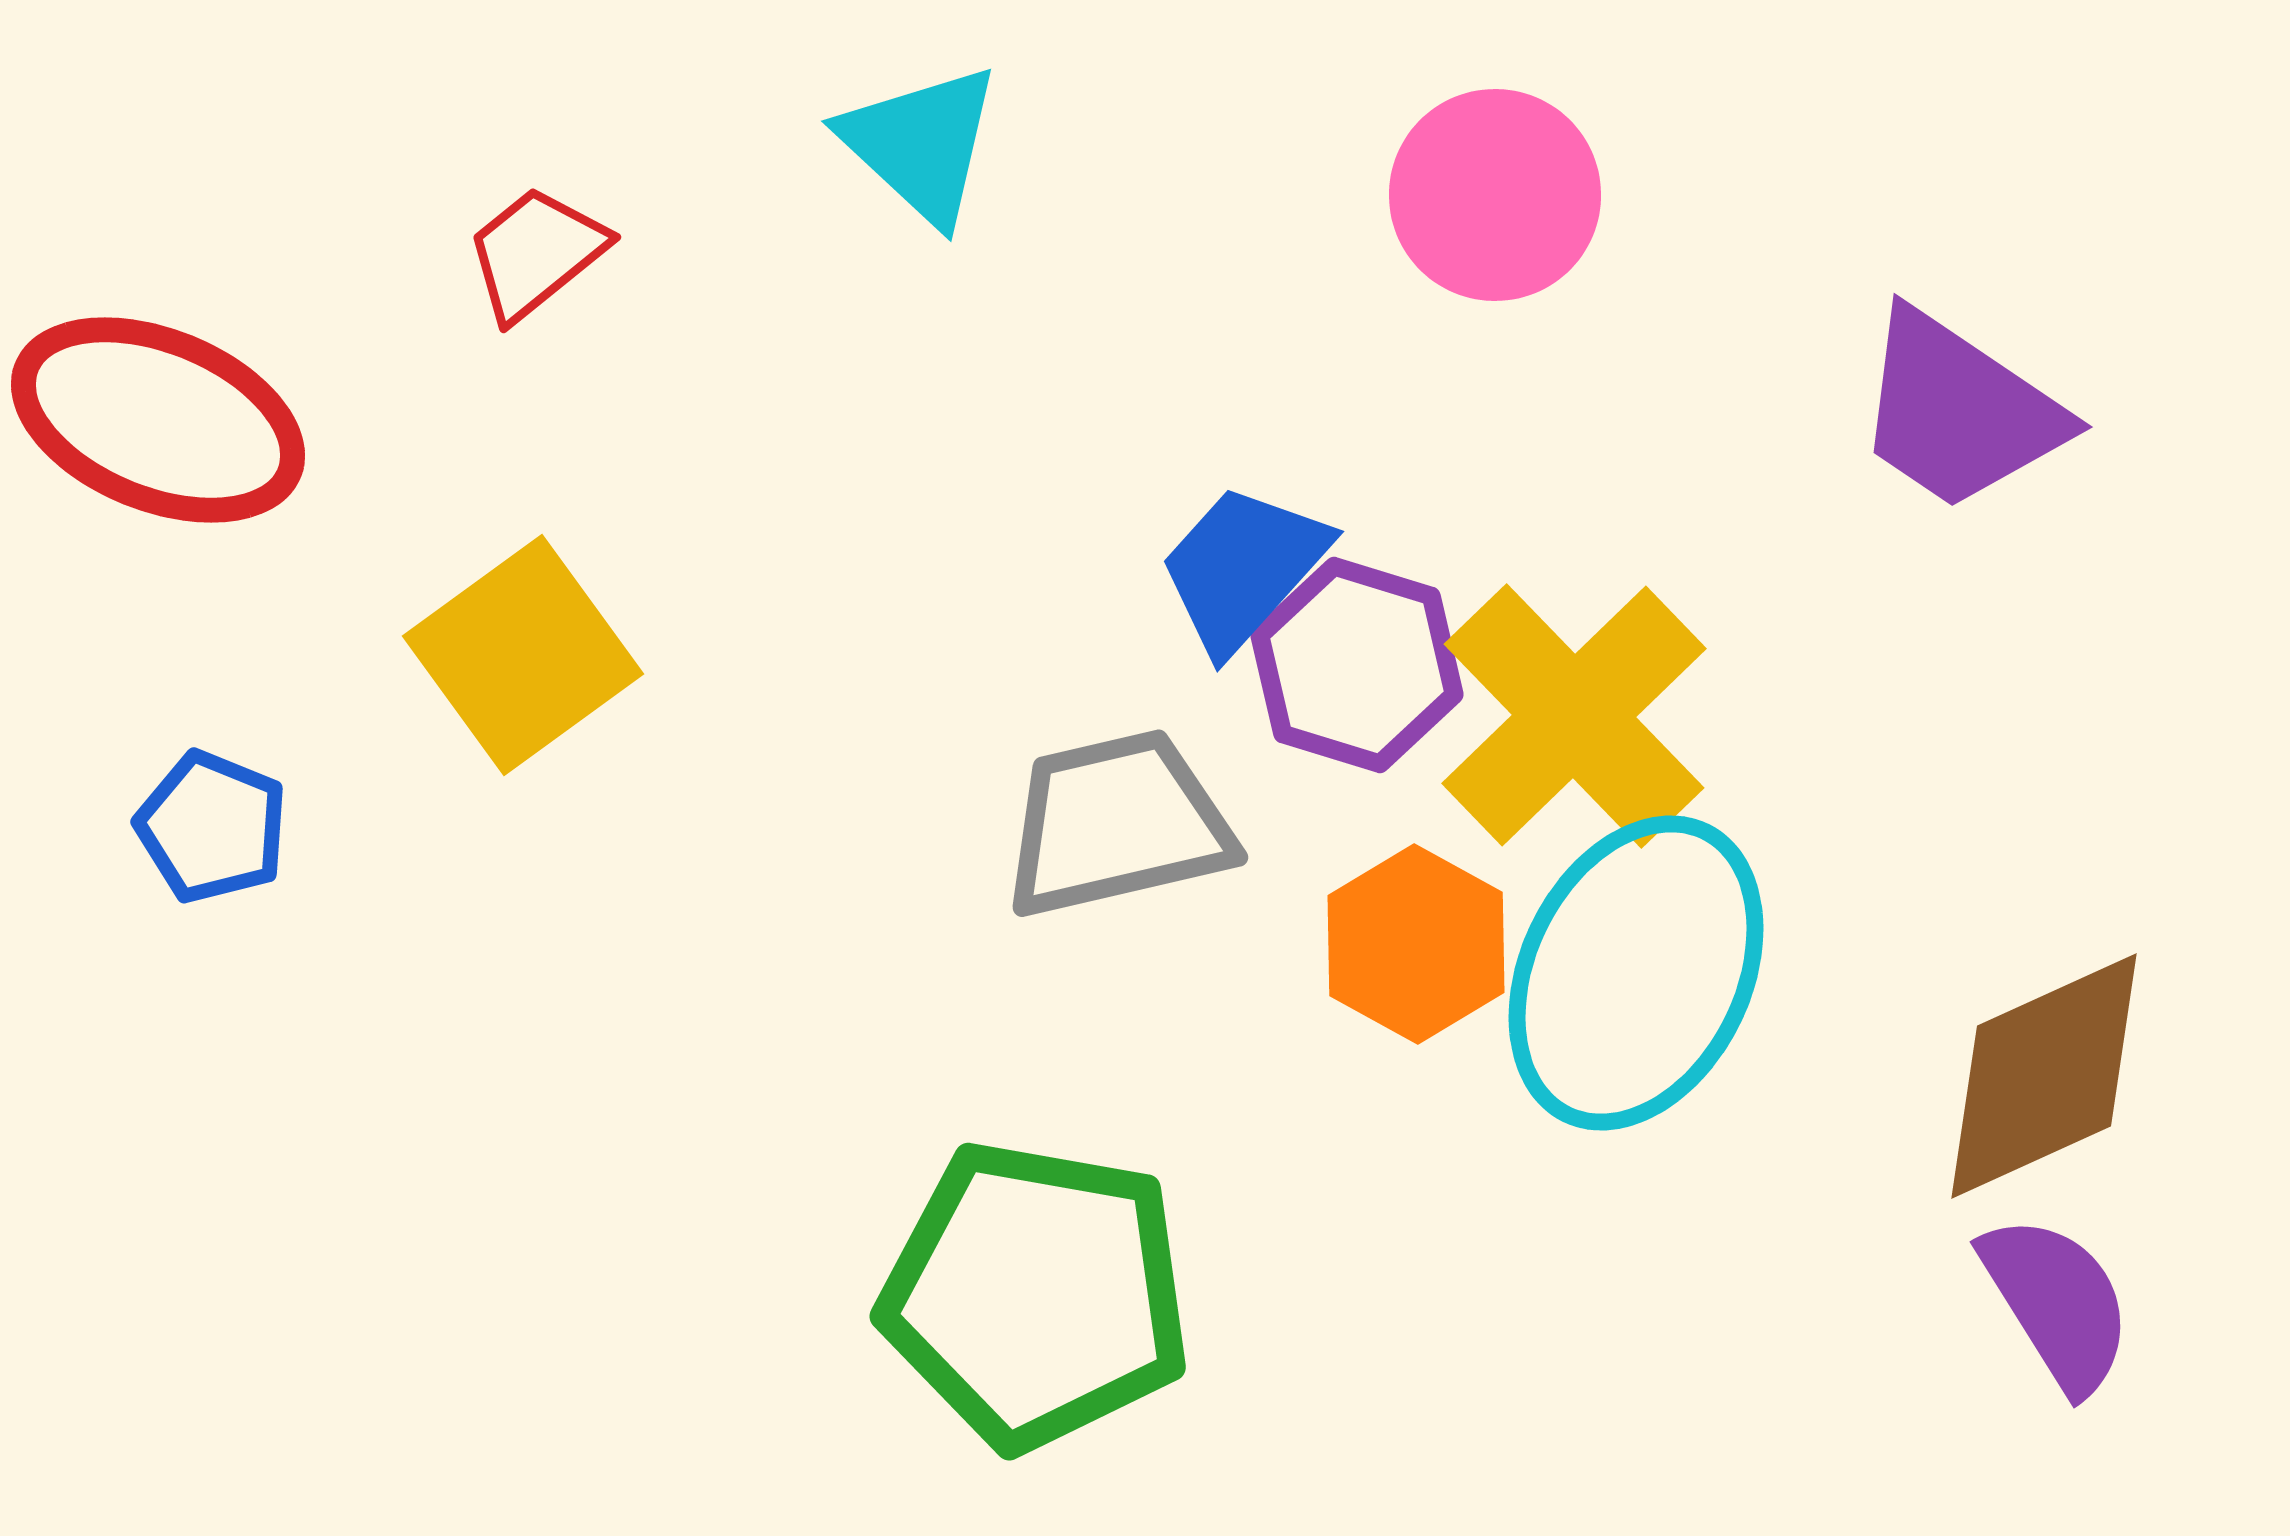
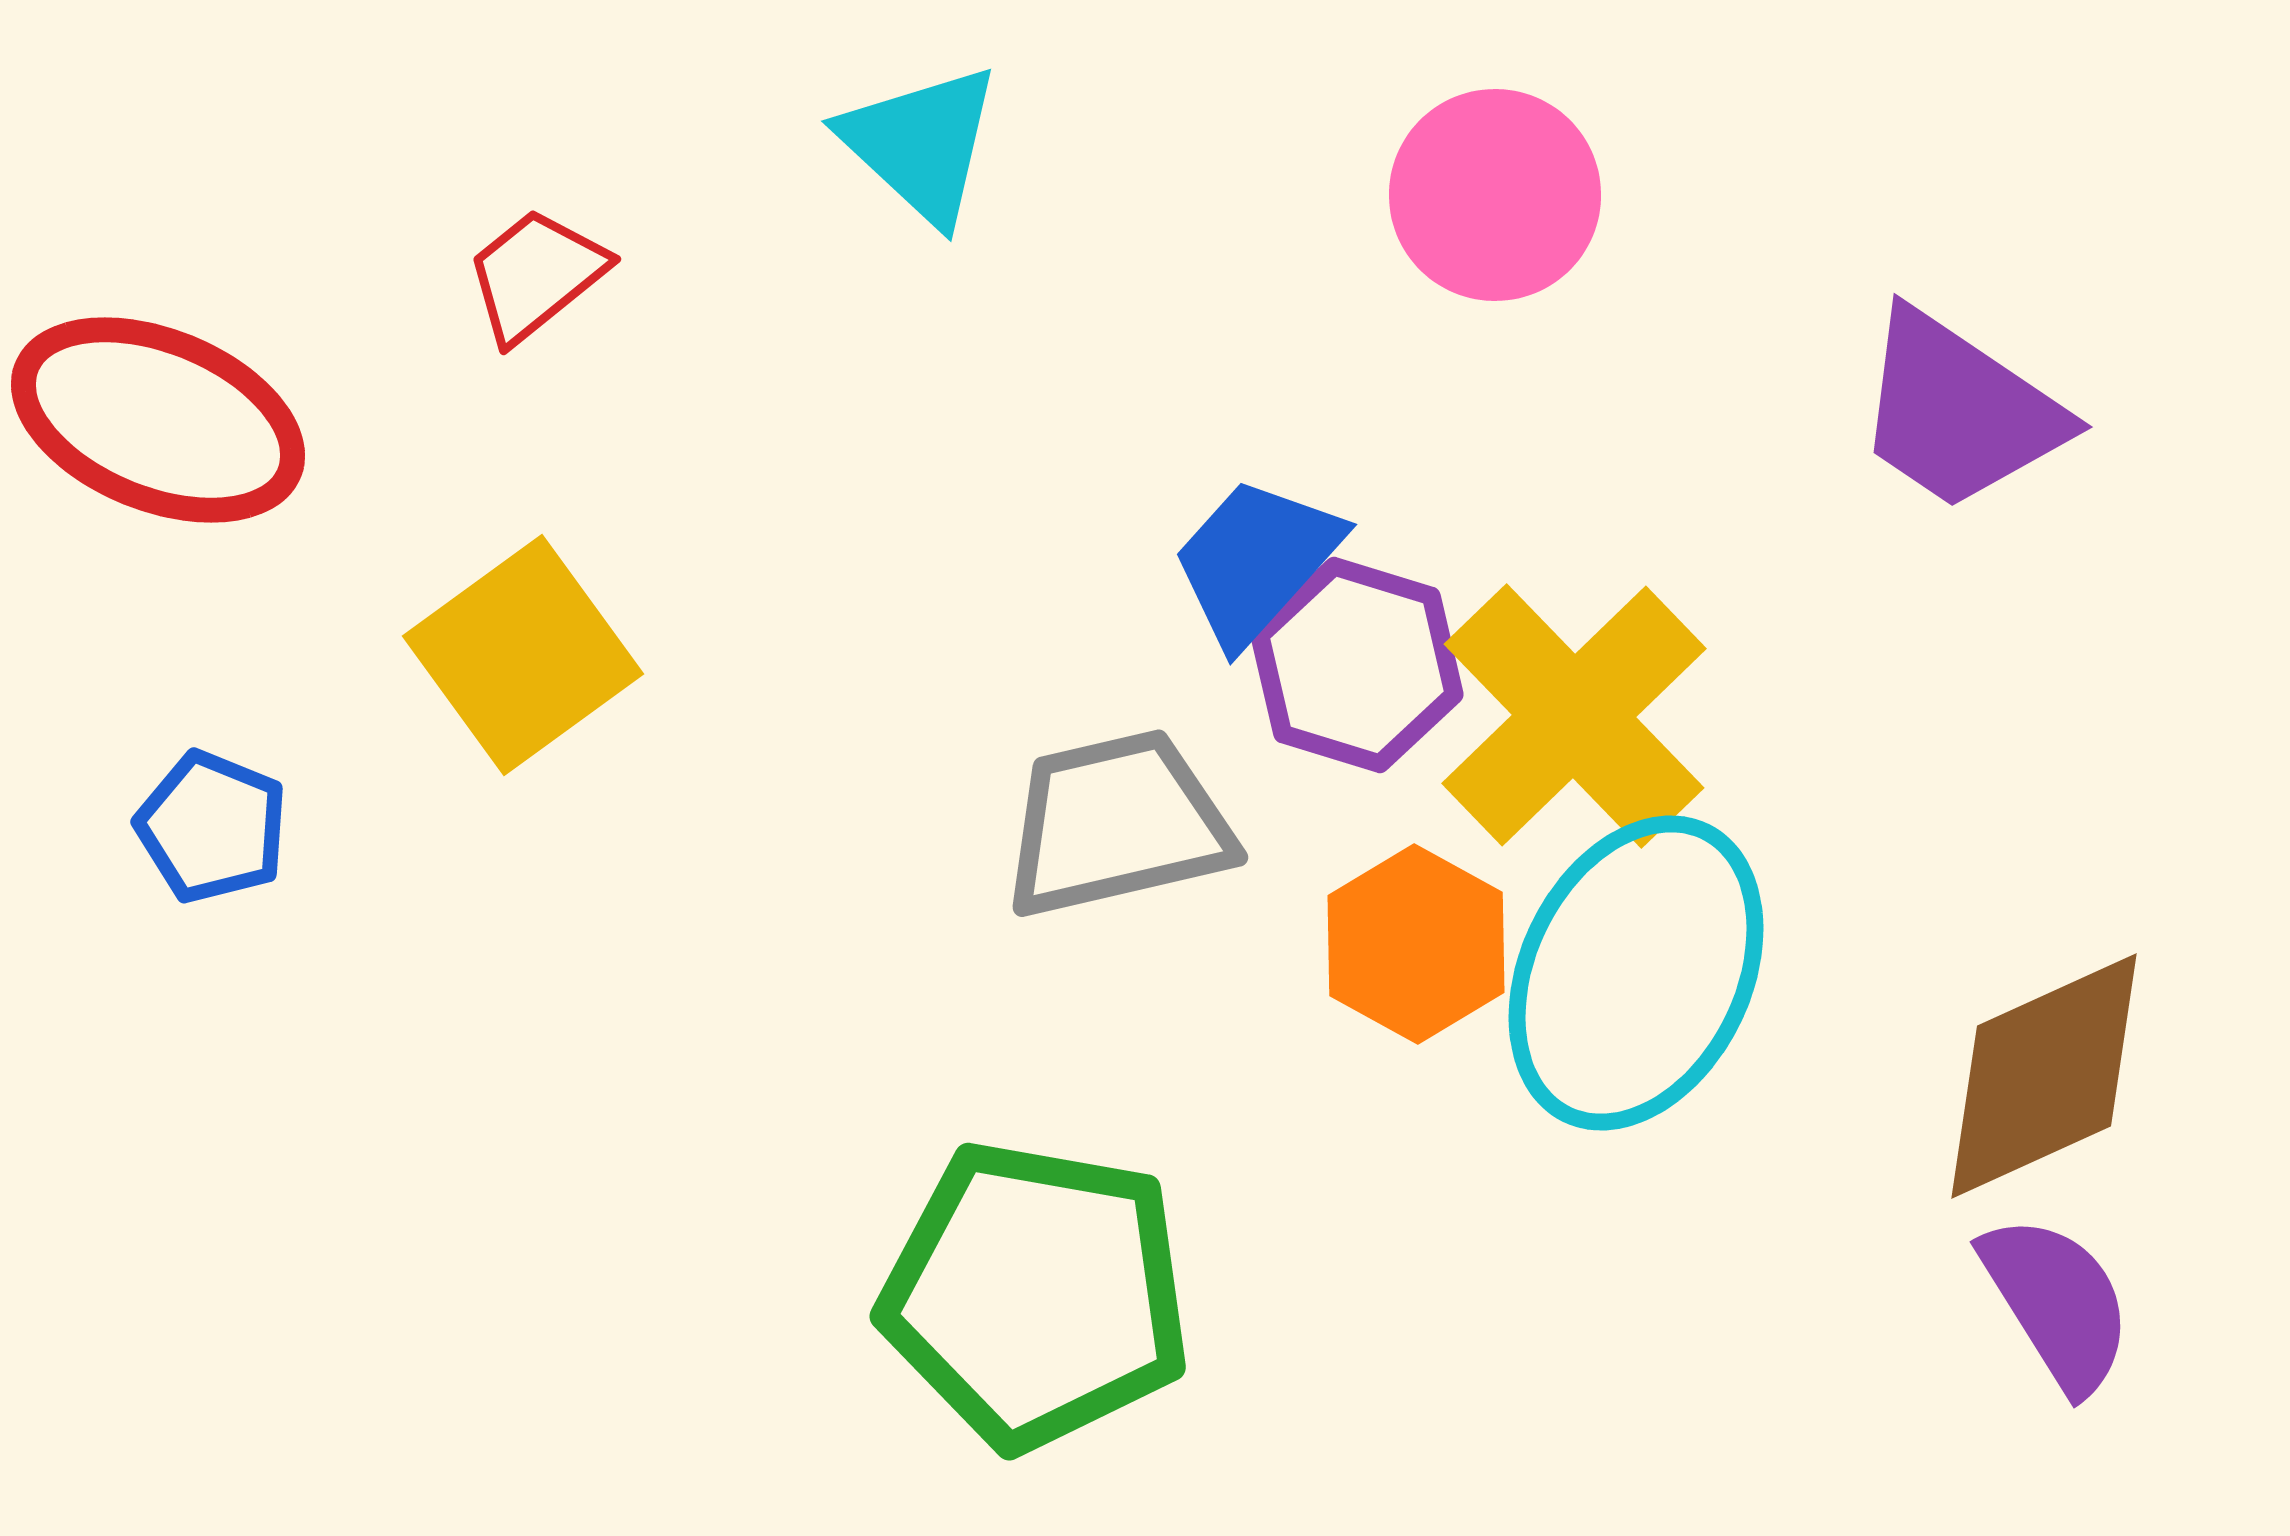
red trapezoid: moved 22 px down
blue trapezoid: moved 13 px right, 7 px up
